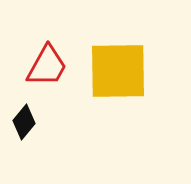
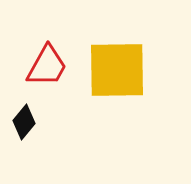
yellow square: moved 1 px left, 1 px up
